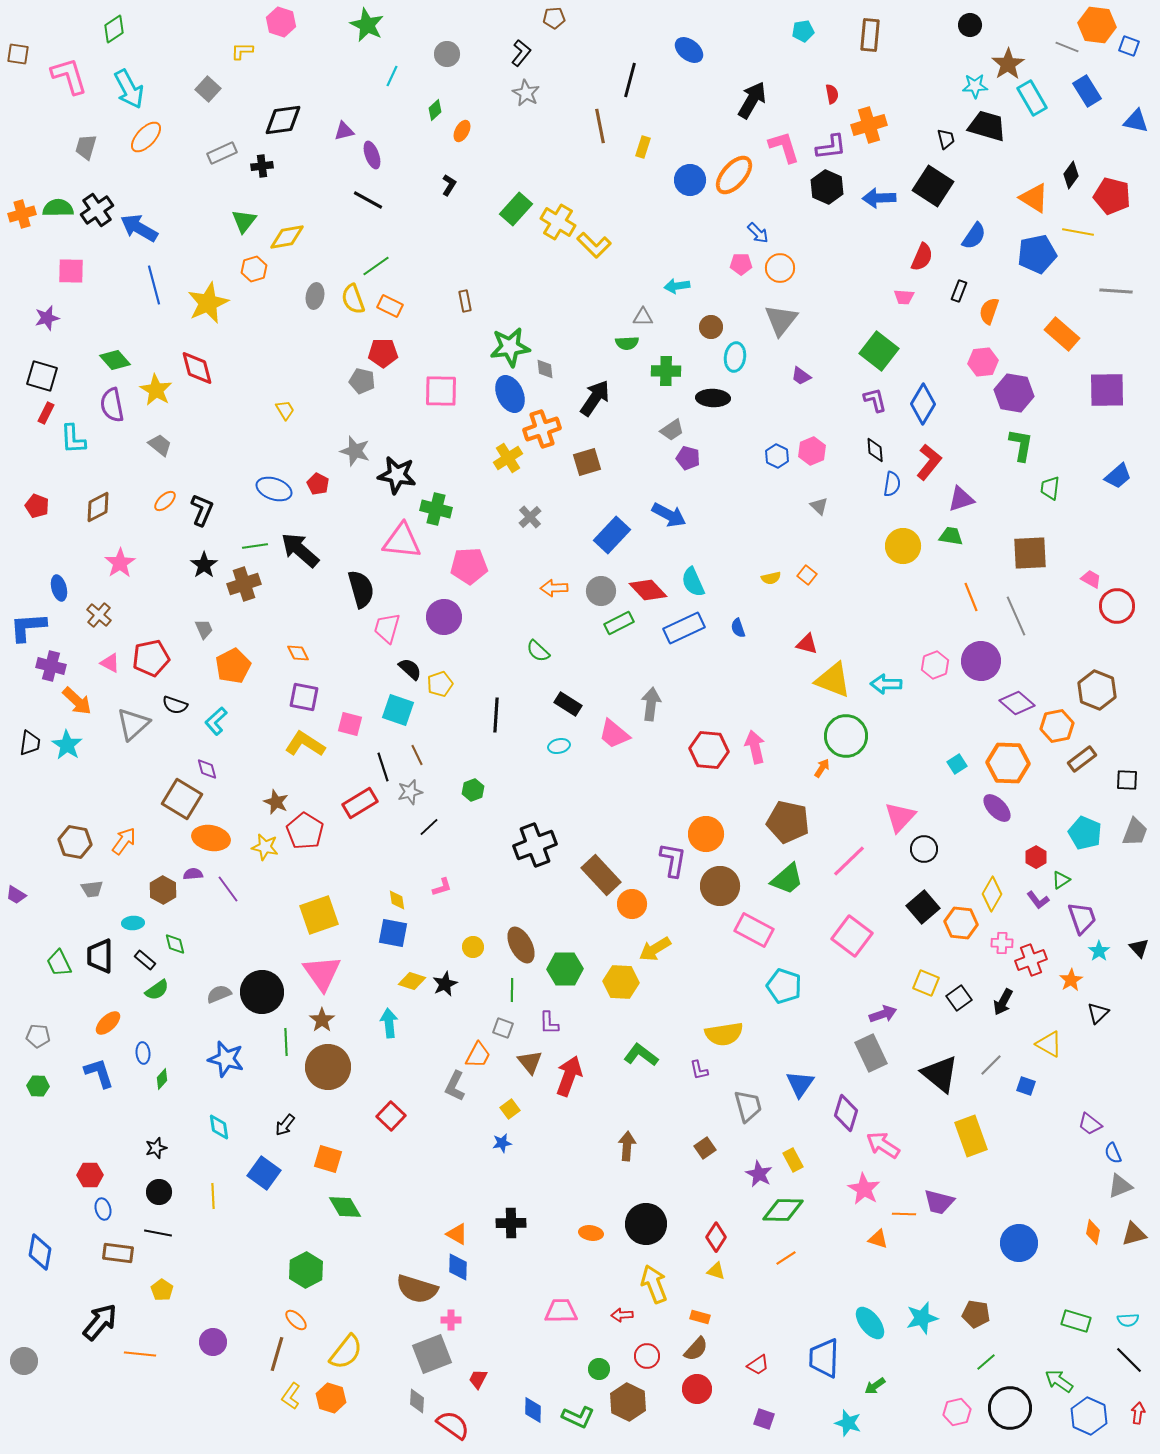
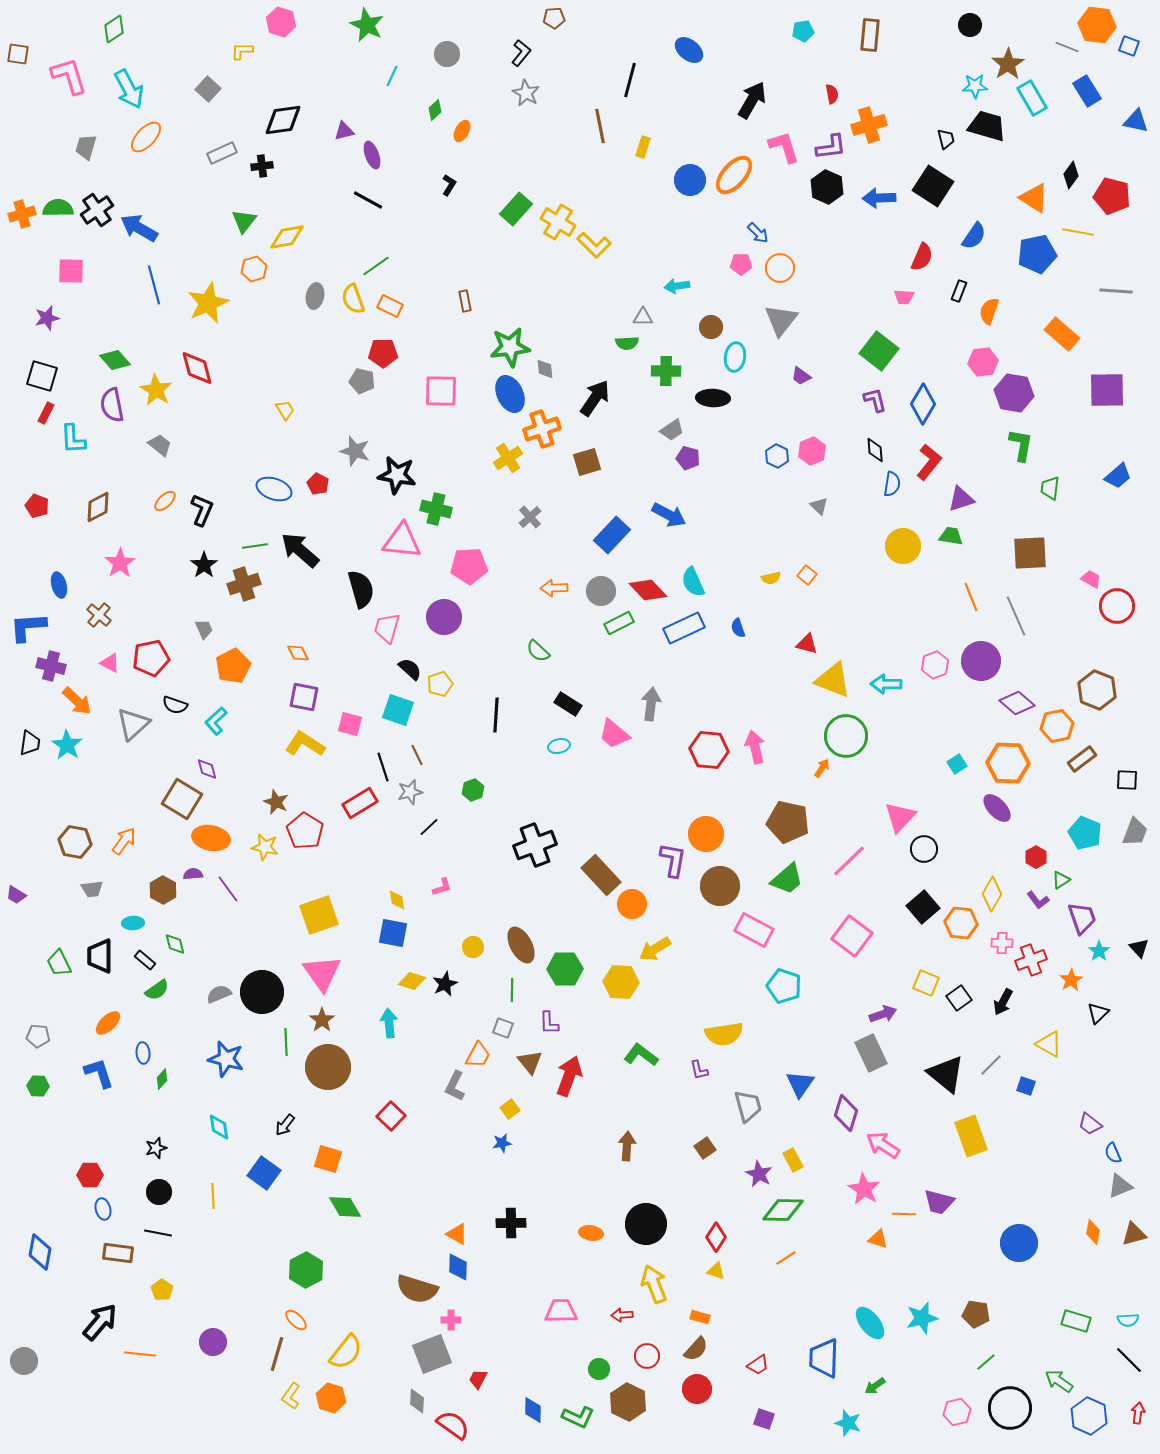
blue ellipse at (59, 588): moved 3 px up
black triangle at (940, 1074): moved 6 px right
